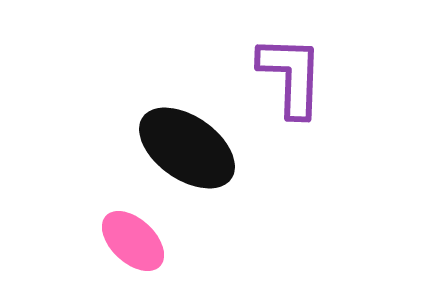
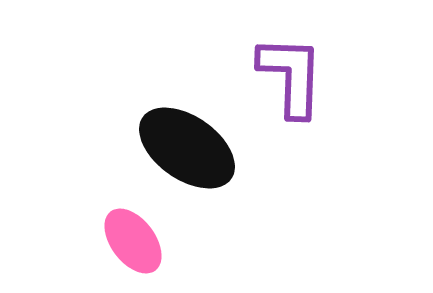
pink ellipse: rotated 10 degrees clockwise
